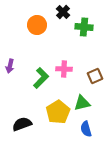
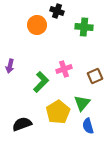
black cross: moved 6 px left, 1 px up; rotated 24 degrees counterclockwise
pink cross: rotated 21 degrees counterclockwise
green L-shape: moved 4 px down
green triangle: rotated 36 degrees counterclockwise
blue semicircle: moved 2 px right, 3 px up
